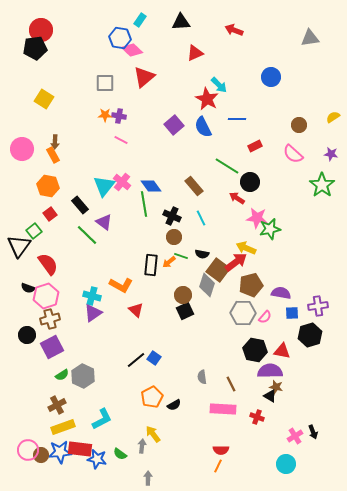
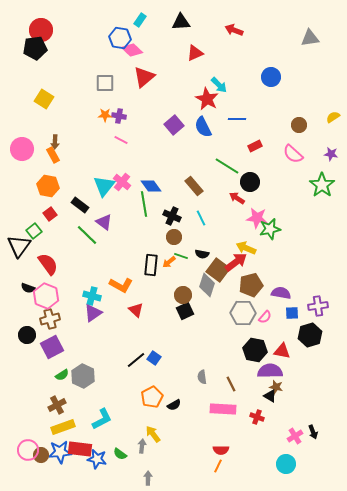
black rectangle at (80, 205): rotated 12 degrees counterclockwise
pink hexagon at (46, 296): rotated 20 degrees counterclockwise
